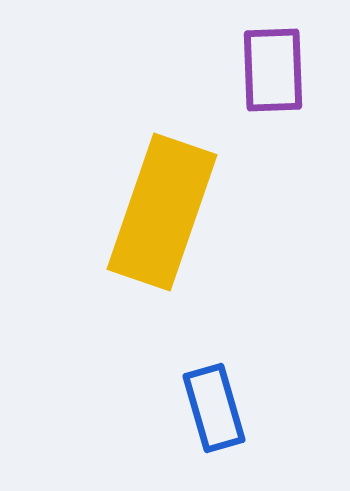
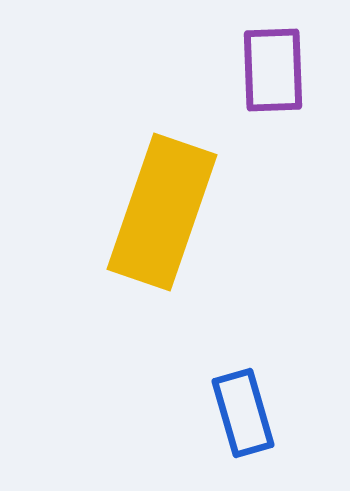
blue rectangle: moved 29 px right, 5 px down
